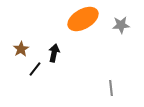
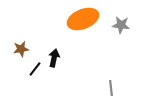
orange ellipse: rotated 8 degrees clockwise
gray star: rotated 12 degrees clockwise
brown star: rotated 21 degrees clockwise
black arrow: moved 5 px down
